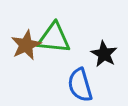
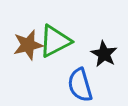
green triangle: moved 1 px right, 3 px down; rotated 33 degrees counterclockwise
brown star: moved 2 px right; rotated 12 degrees clockwise
